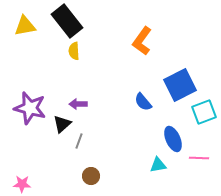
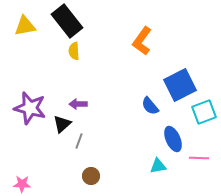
blue semicircle: moved 7 px right, 4 px down
cyan triangle: moved 1 px down
